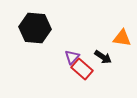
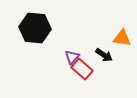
black arrow: moved 1 px right, 2 px up
